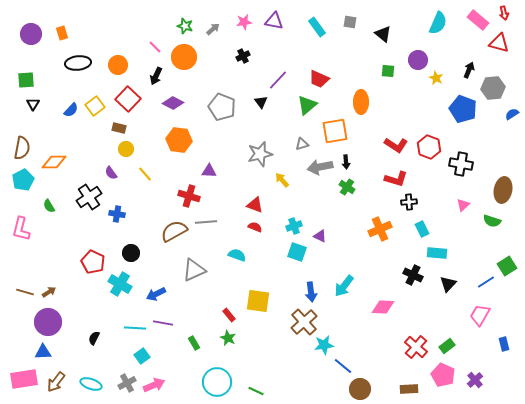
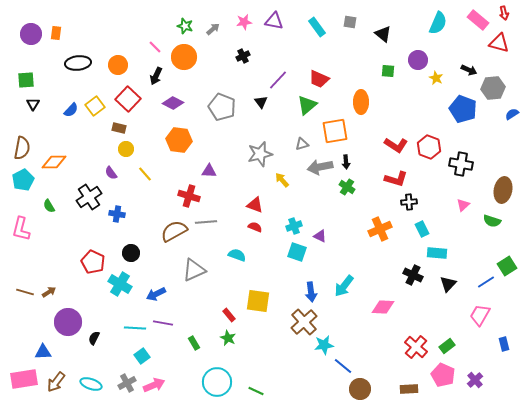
orange rectangle at (62, 33): moved 6 px left; rotated 24 degrees clockwise
black arrow at (469, 70): rotated 91 degrees clockwise
purple circle at (48, 322): moved 20 px right
